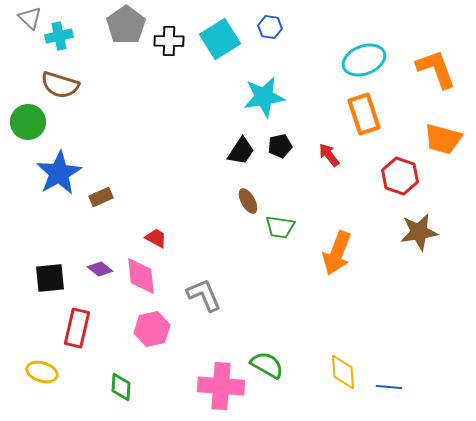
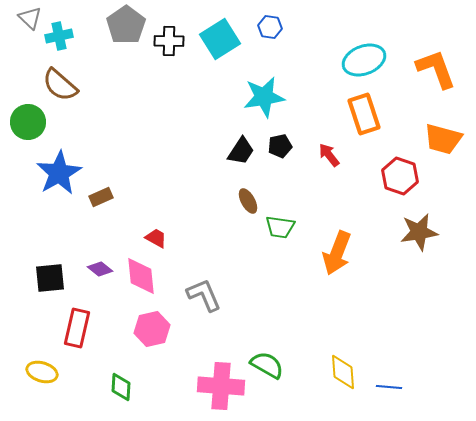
brown semicircle: rotated 24 degrees clockwise
